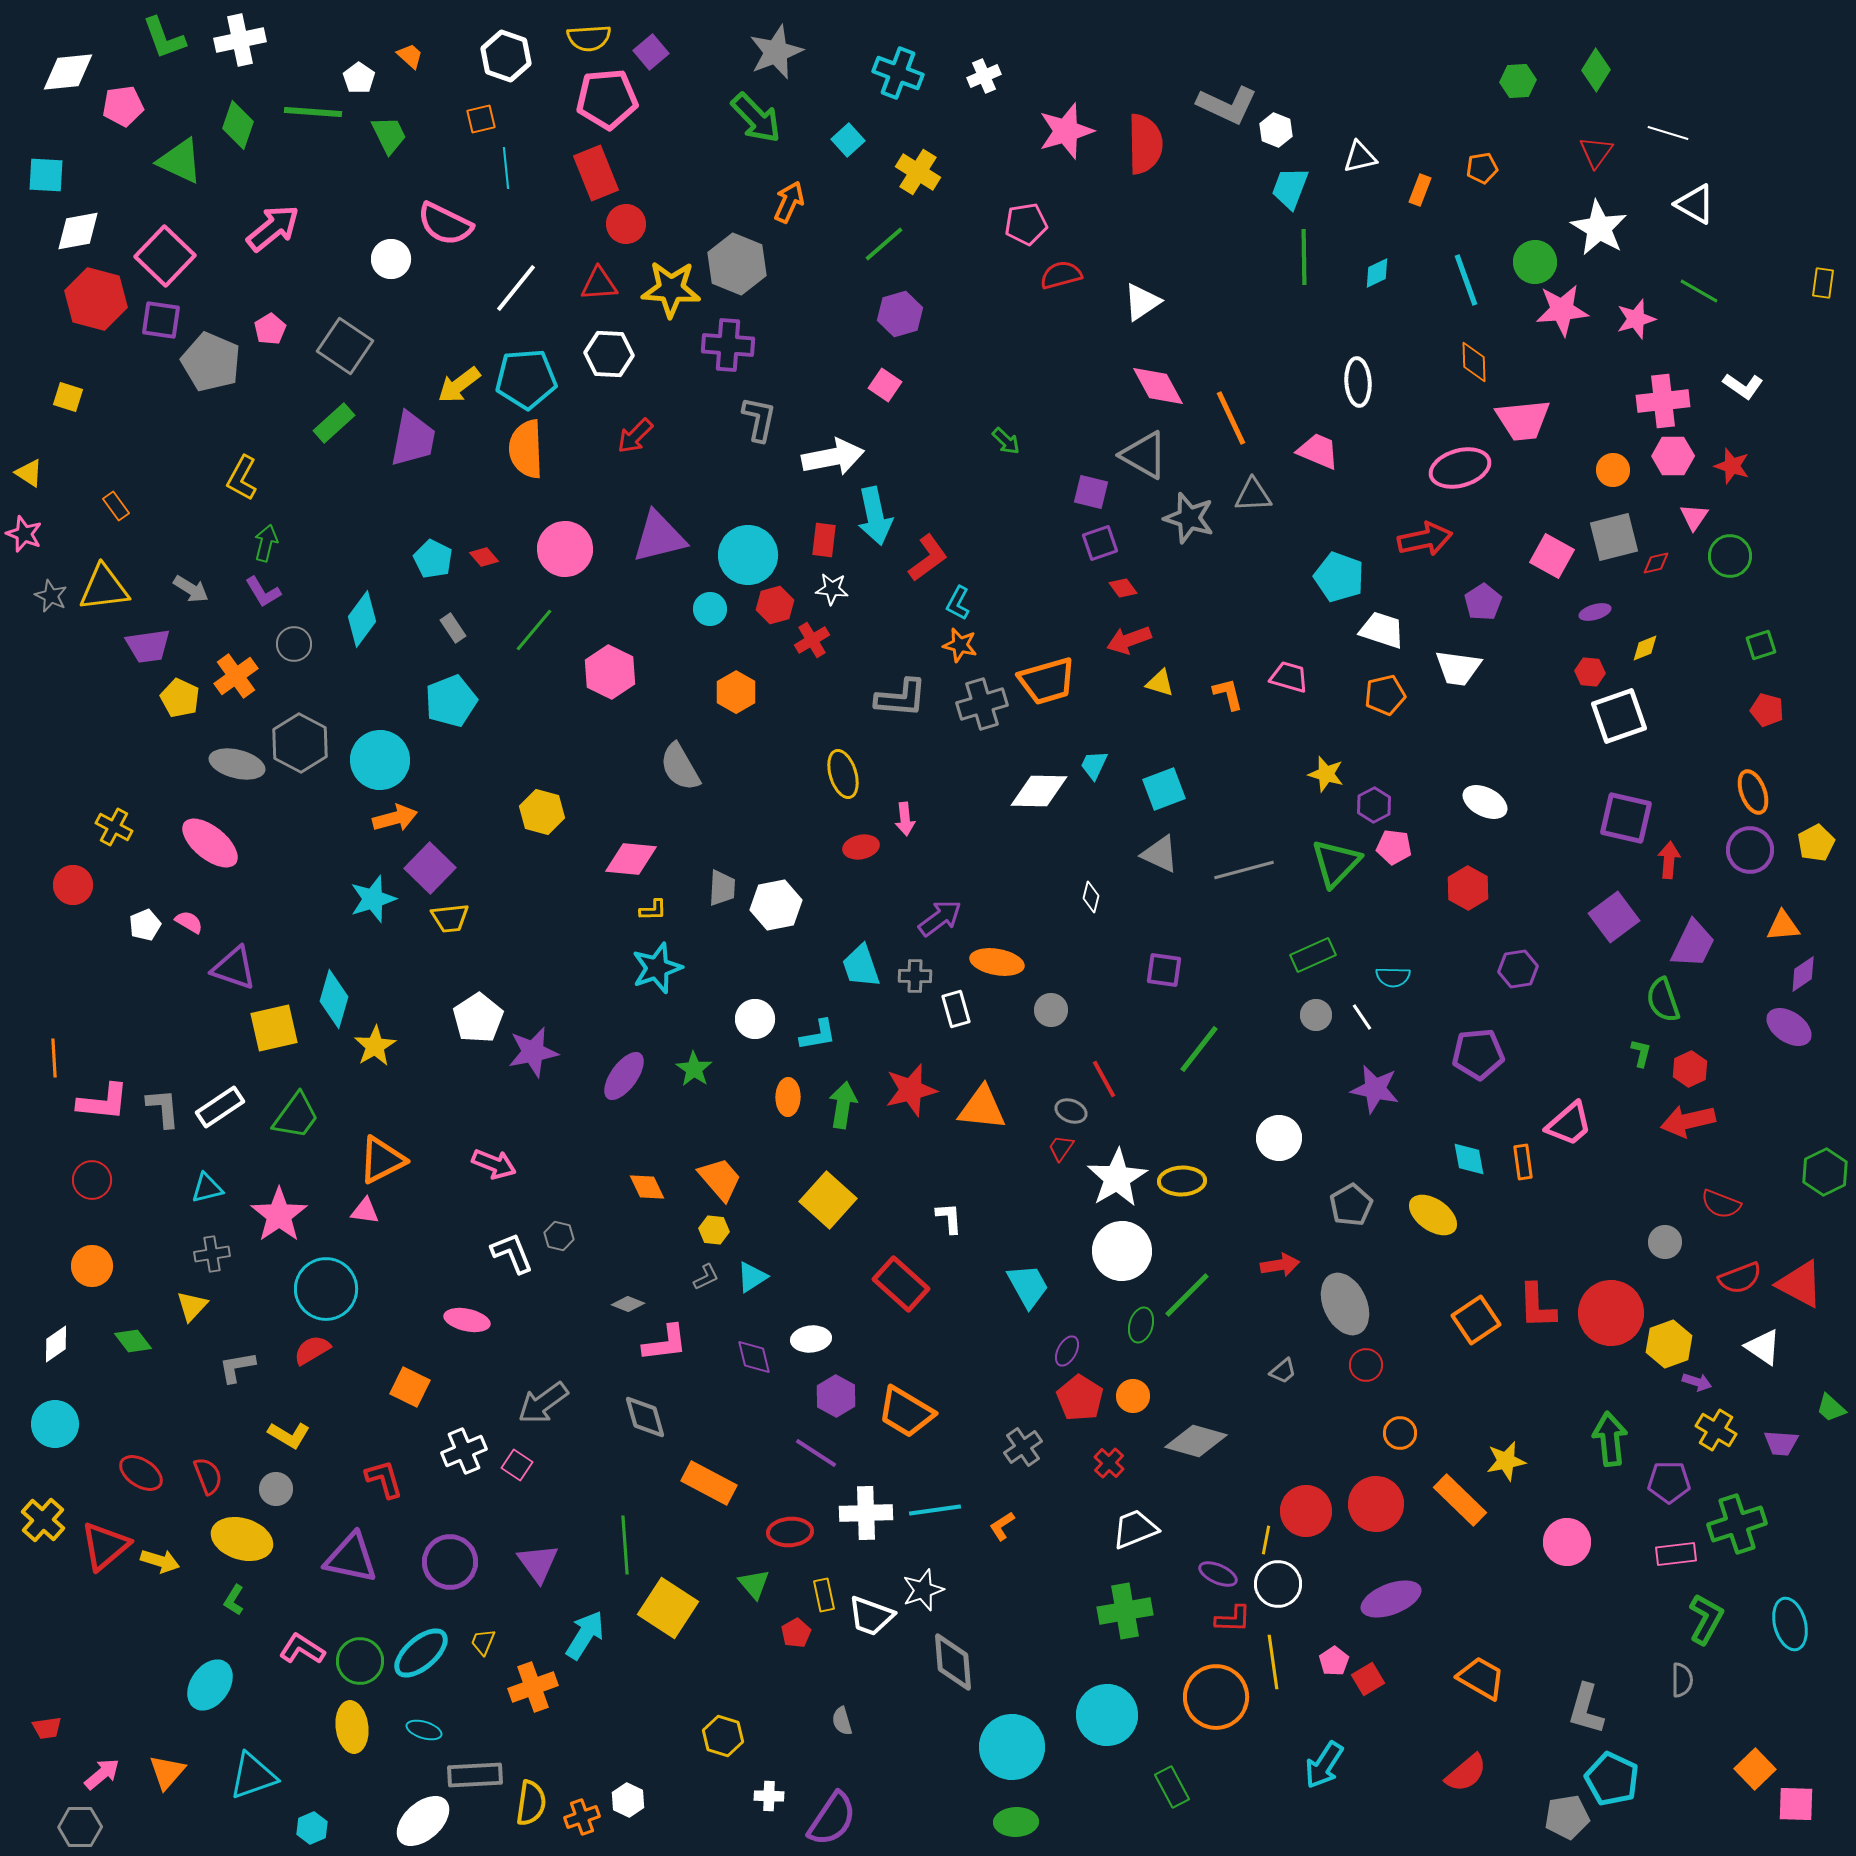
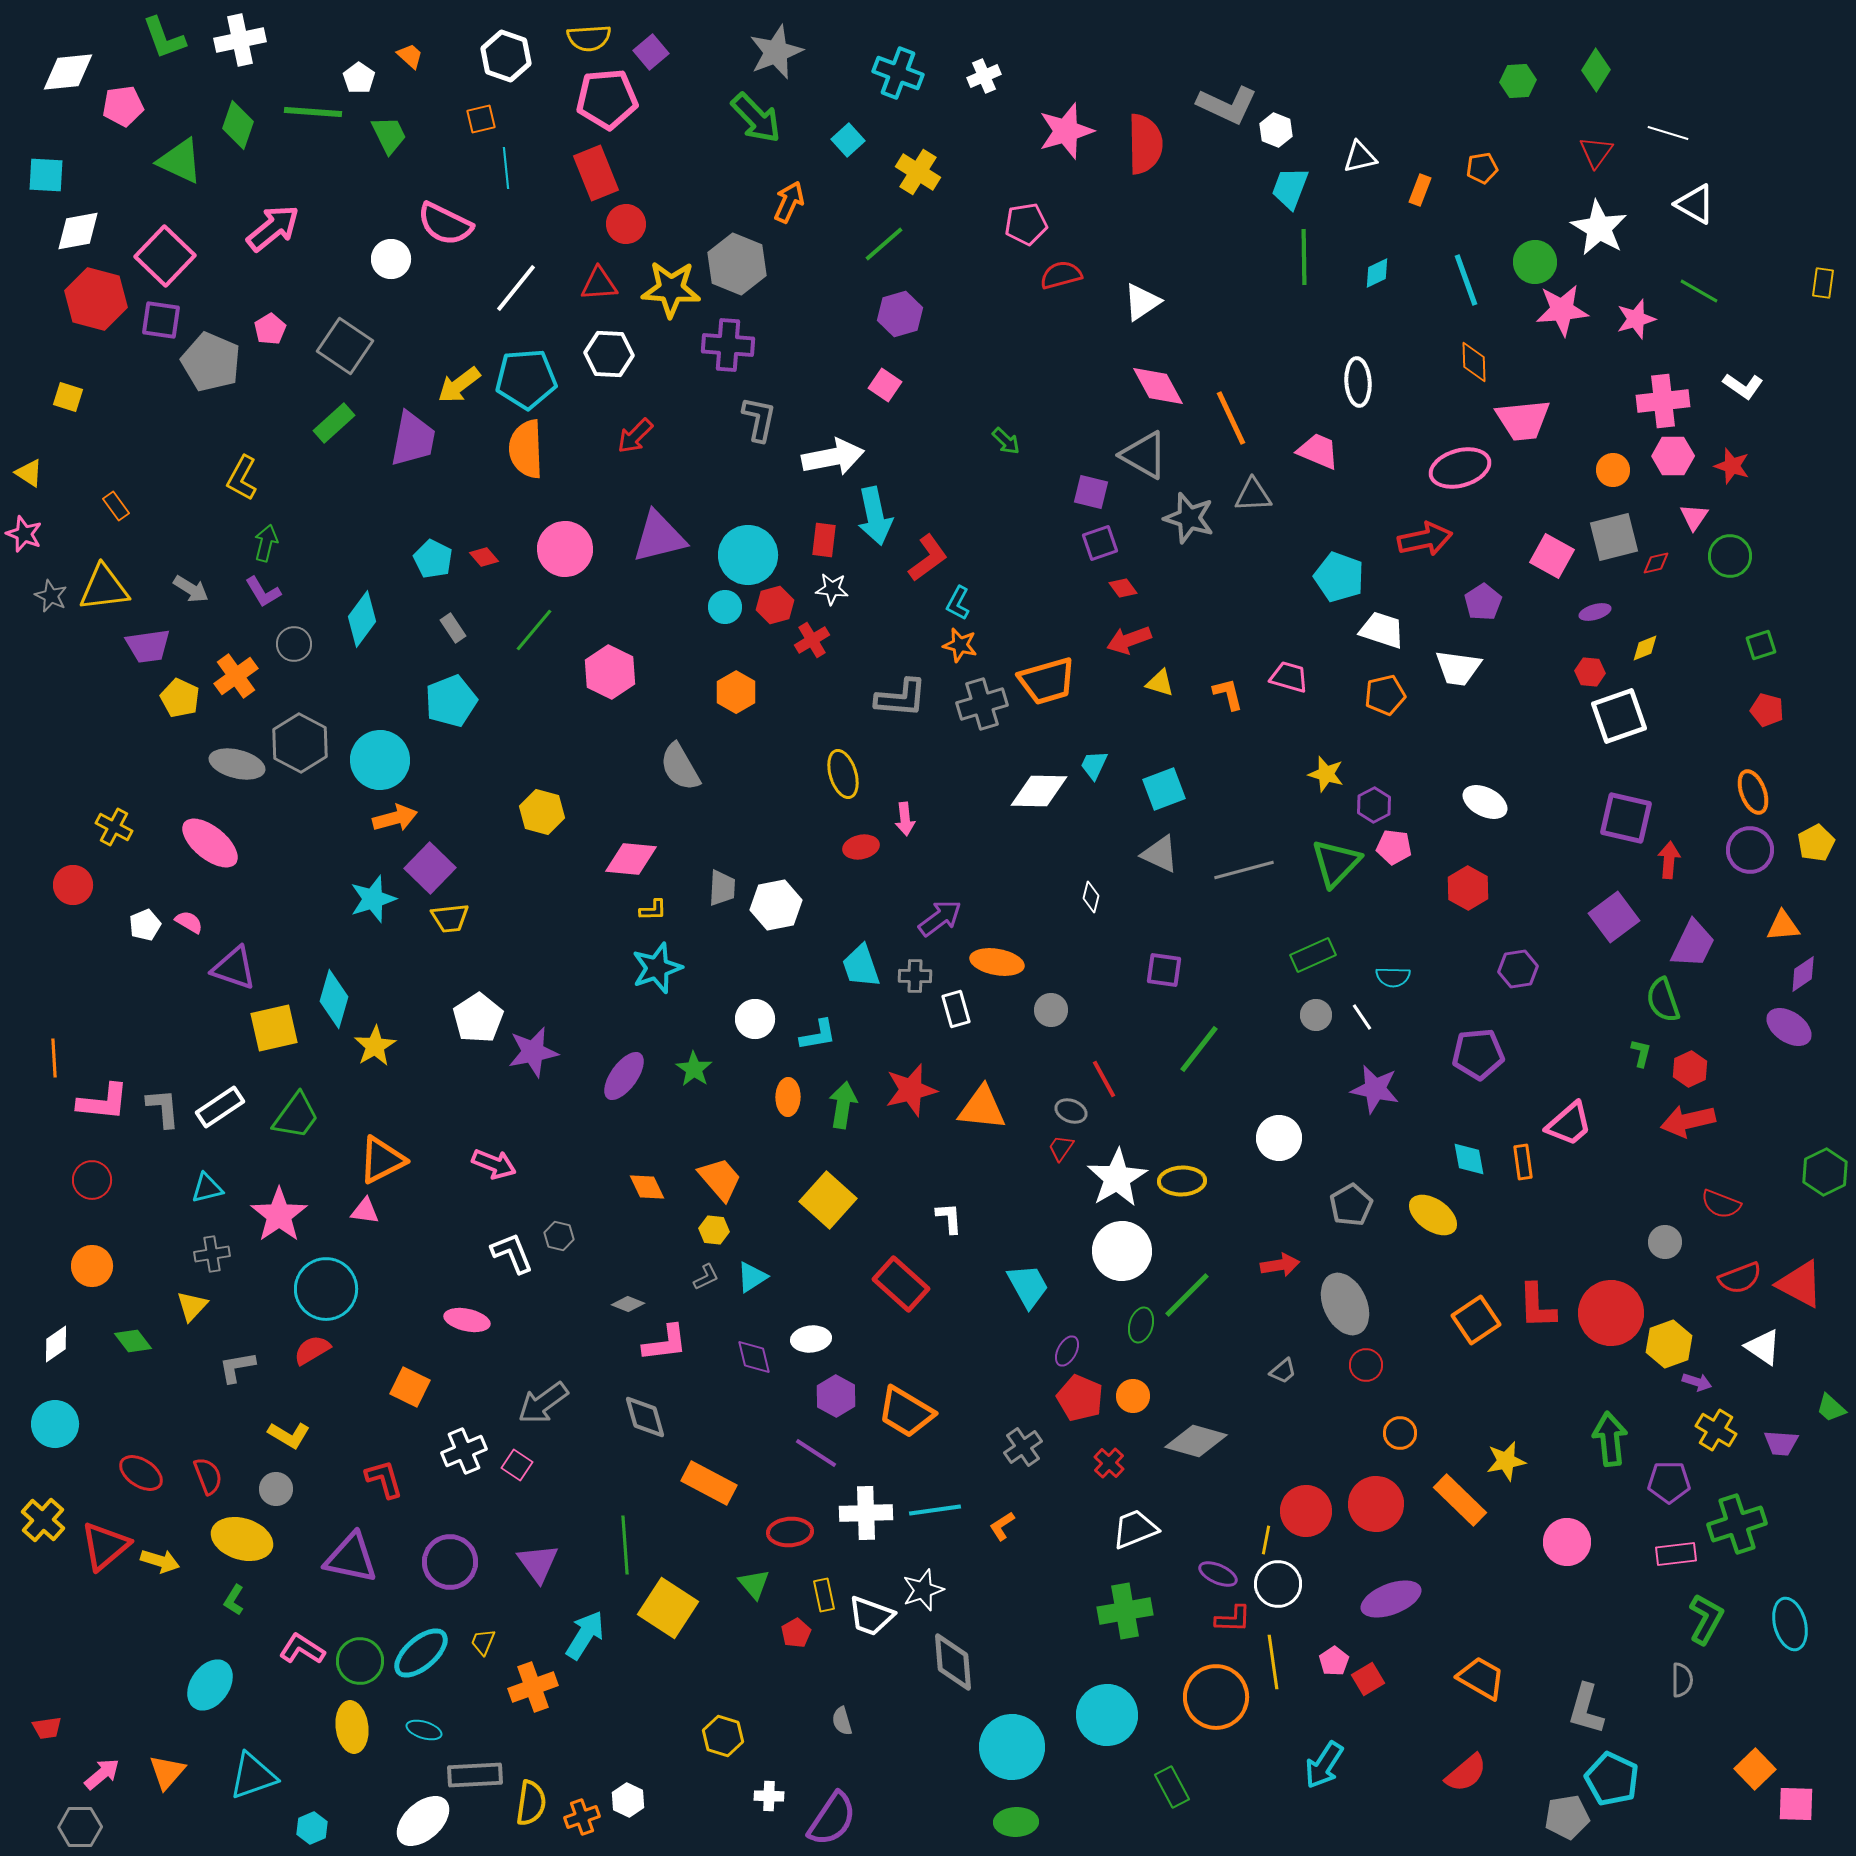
cyan circle at (710, 609): moved 15 px right, 2 px up
red pentagon at (1080, 1398): rotated 9 degrees counterclockwise
